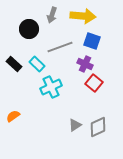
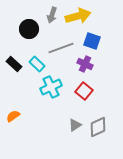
yellow arrow: moved 5 px left; rotated 20 degrees counterclockwise
gray line: moved 1 px right, 1 px down
red square: moved 10 px left, 8 px down
